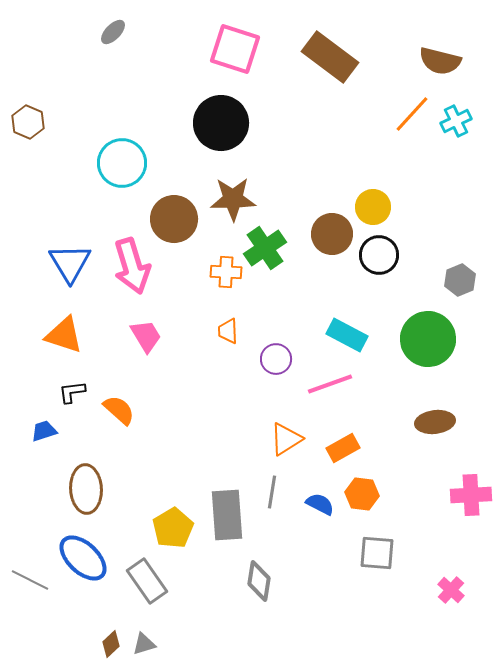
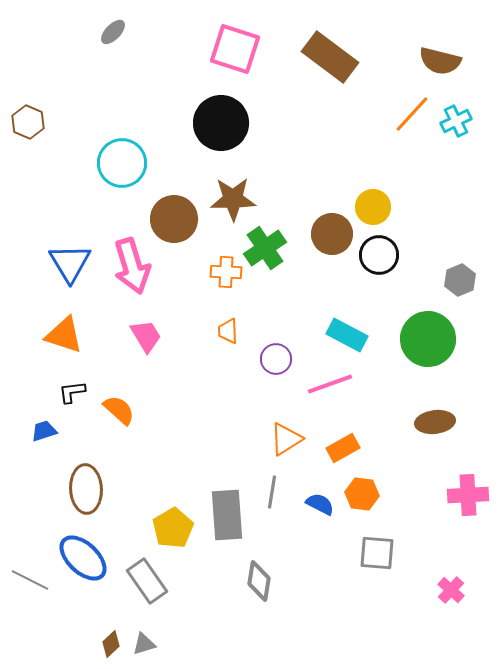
pink cross at (471, 495): moved 3 px left
